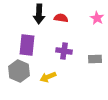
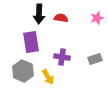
pink star: rotated 24 degrees clockwise
purple rectangle: moved 4 px right, 3 px up; rotated 15 degrees counterclockwise
purple cross: moved 2 px left, 6 px down
gray rectangle: rotated 16 degrees counterclockwise
gray hexagon: moved 4 px right
yellow arrow: rotated 98 degrees counterclockwise
